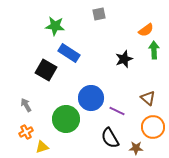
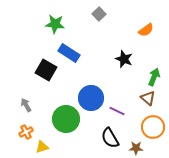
gray square: rotated 32 degrees counterclockwise
green star: moved 2 px up
green arrow: moved 27 px down; rotated 24 degrees clockwise
black star: rotated 30 degrees counterclockwise
